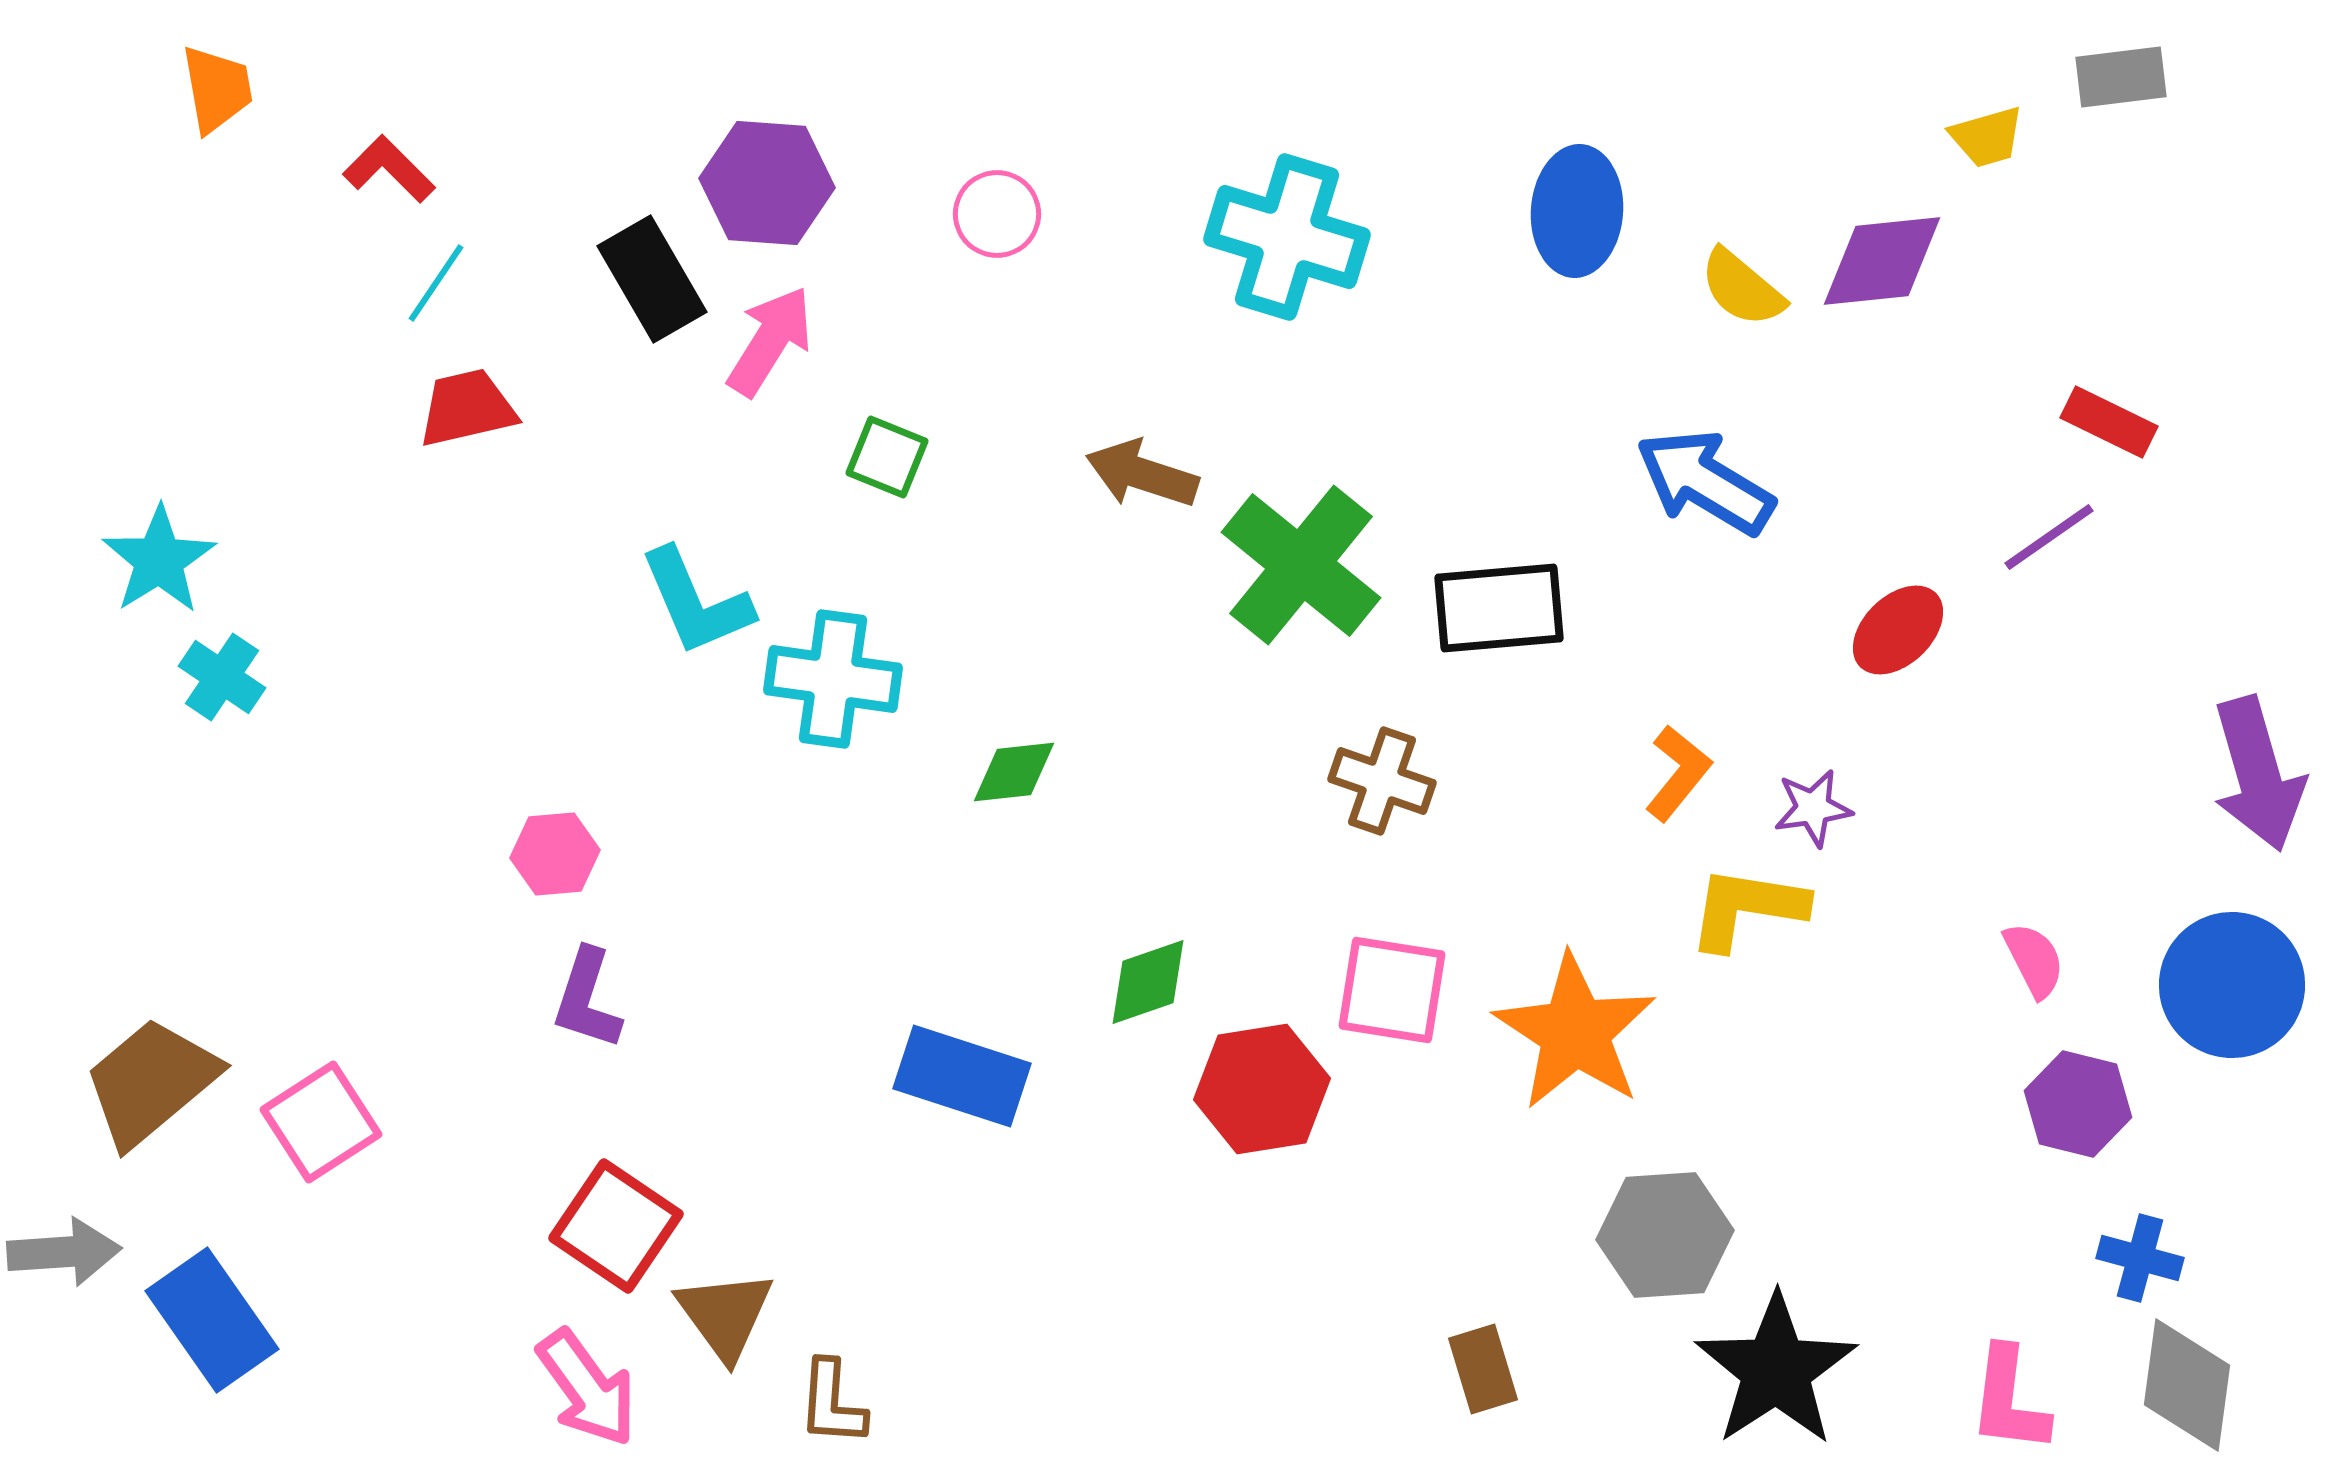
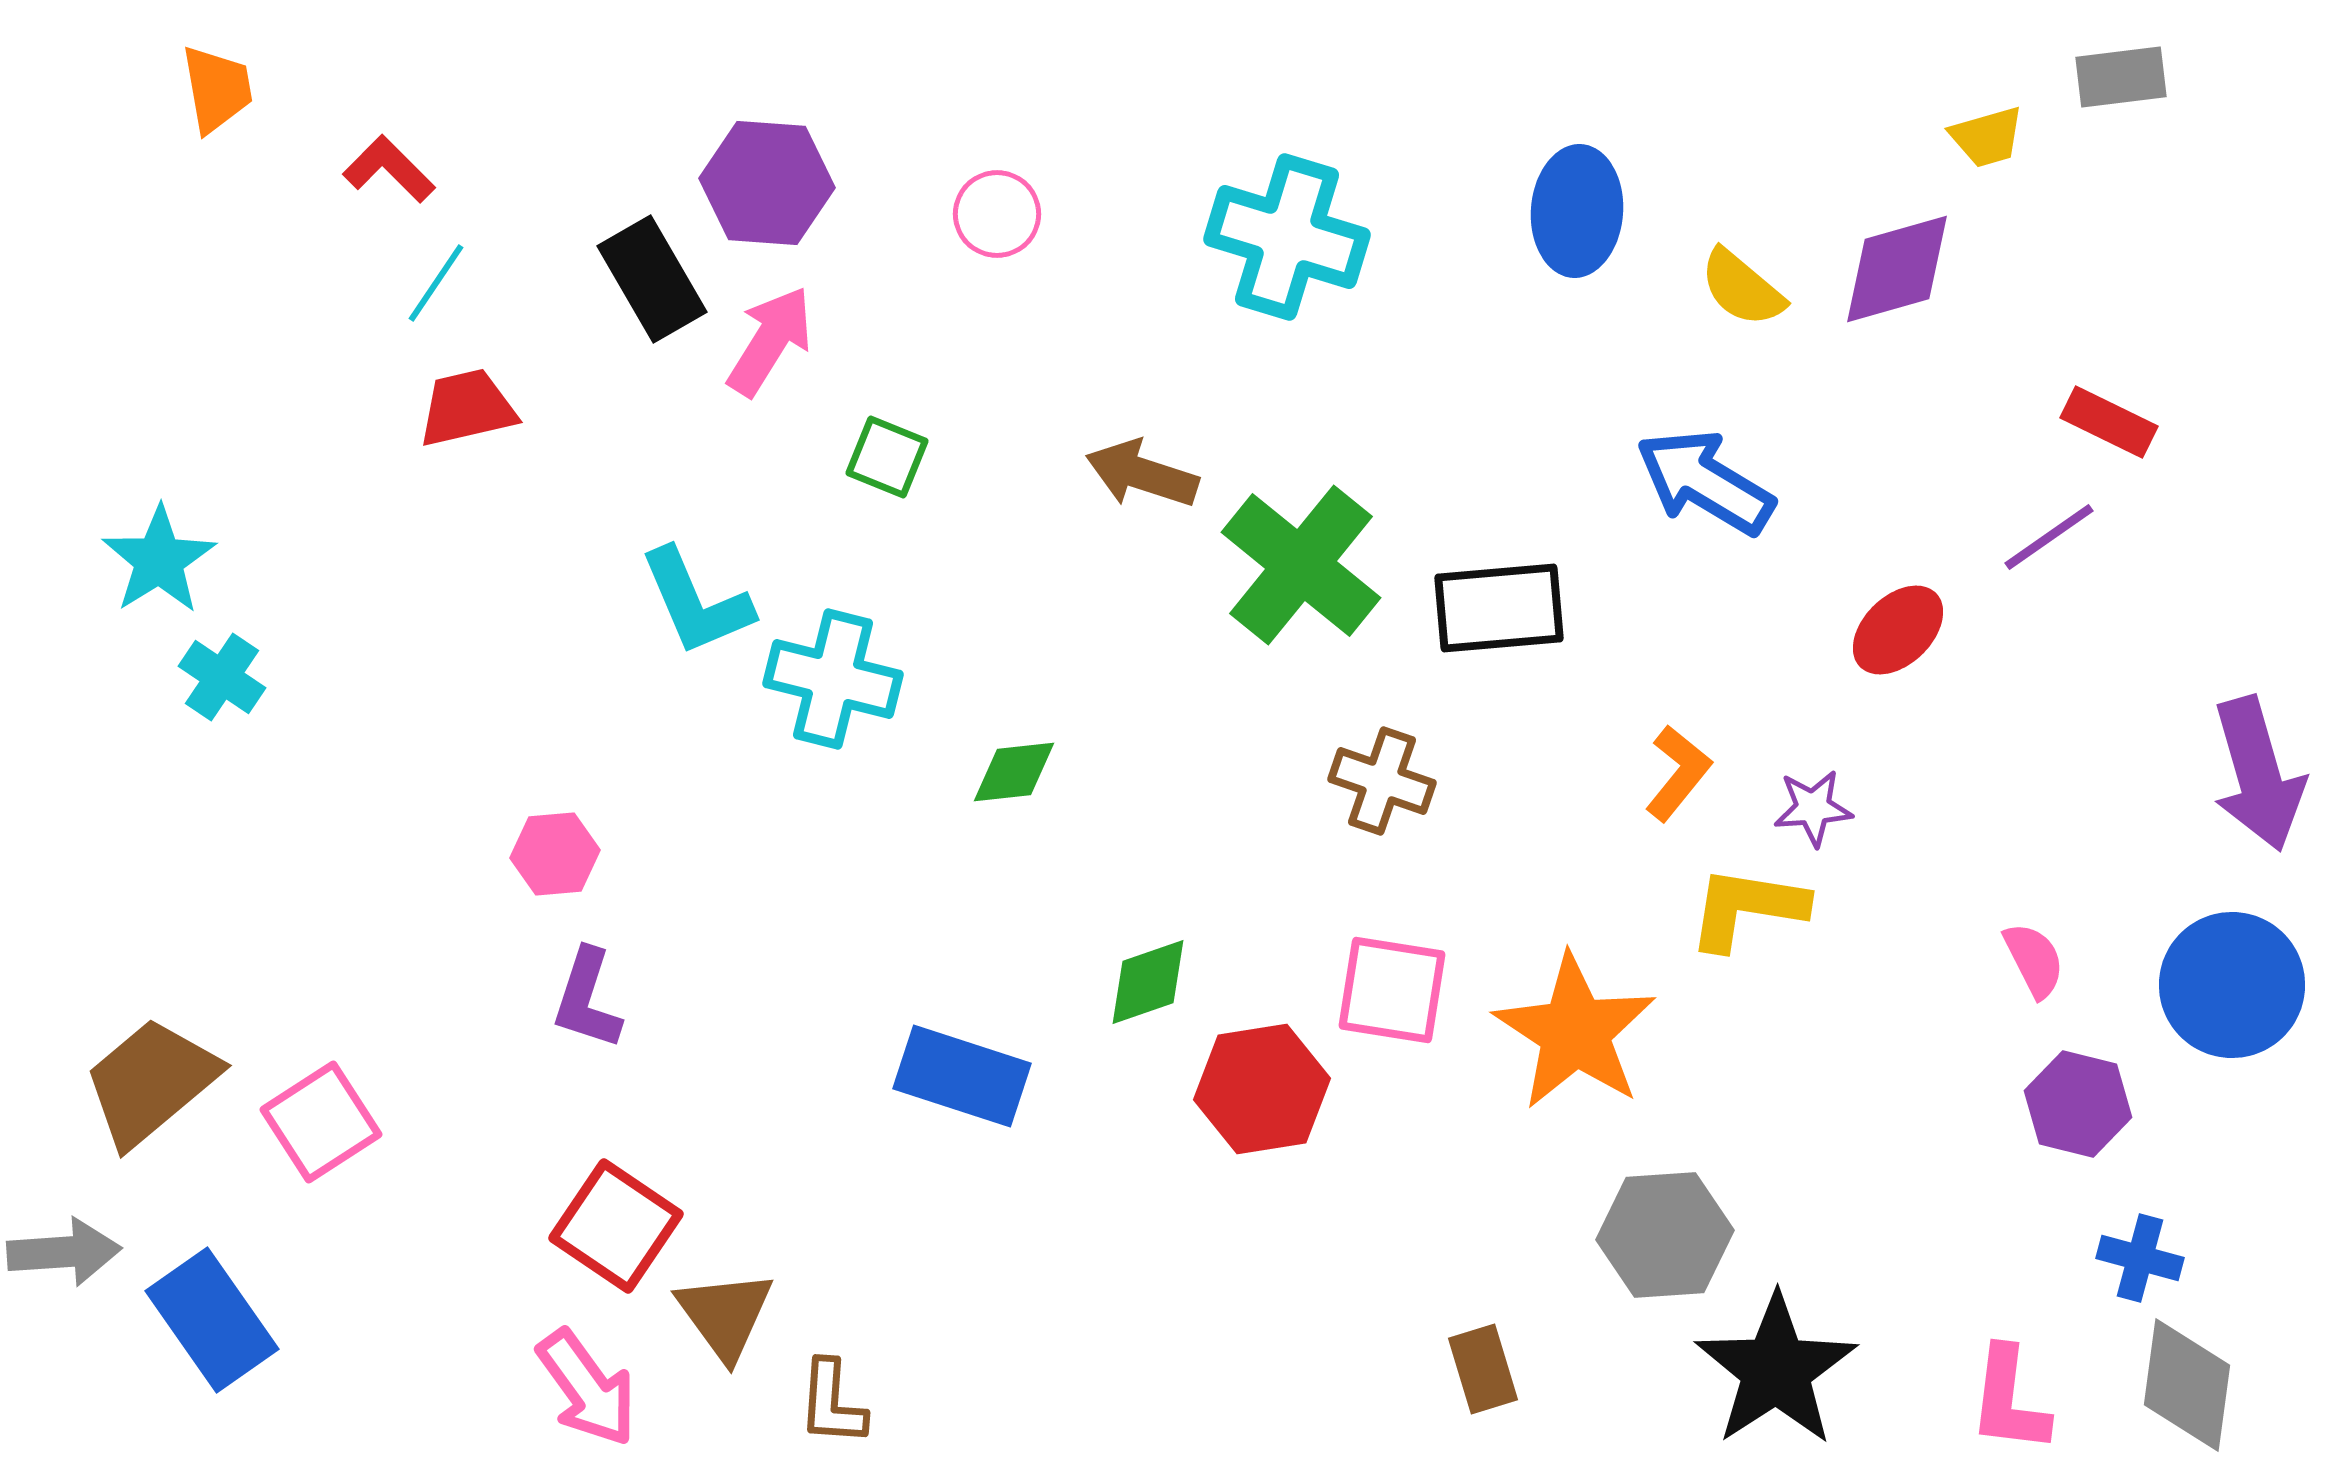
purple diamond at (1882, 261): moved 15 px right, 8 px down; rotated 10 degrees counterclockwise
cyan cross at (833, 679): rotated 6 degrees clockwise
purple star at (1813, 808): rotated 4 degrees clockwise
